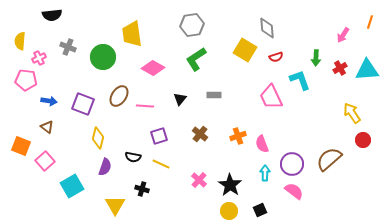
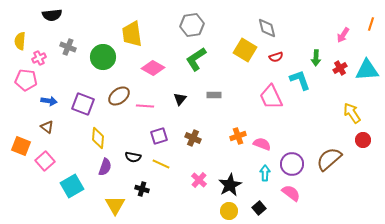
orange line at (370, 22): moved 1 px right, 2 px down
gray diamond at (267, 28): rotated 10 degrees counterclockwise
brown ellipse at (119, 96): rotated 20 degrees clockwise
brown cross at (200, 134): moved 7 px left, 4 px down; rotated 14 degrees counterclockwise
yellow diamond at (98, 138): rotated 10 degrees counterclockwise
pink semicircle at (262, 144): rotated 132 degrees clockwise
black star at (230, 185): rotated 10 degrees clockwise
pink semicircle at (294, 191): moved 3 px left, 2 px down
black square at (260, 210): moved 1 px left, 2 px up; rotated 16 degrees counterclockwise
